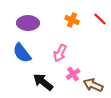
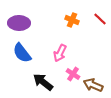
purple ellipse: moved 9 px left
pink cross: rotated 24 degrees counterclockwise
